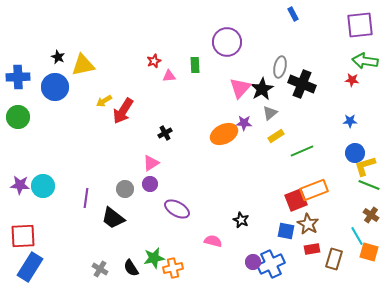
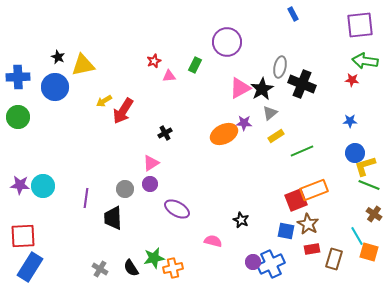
green rectangle at (195, 65): rotated 28 degrees clockwise
pink triangle at (240, 88): rotated 20 degrees clockwise
brown cross at (371, 215): moved 3 px right, 1 px up
black trapezoid at (113, 218): rotated 50 degrees clockwise
